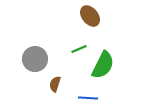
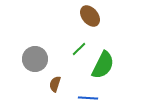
green line: rotated 21 degrees counterclockwise
